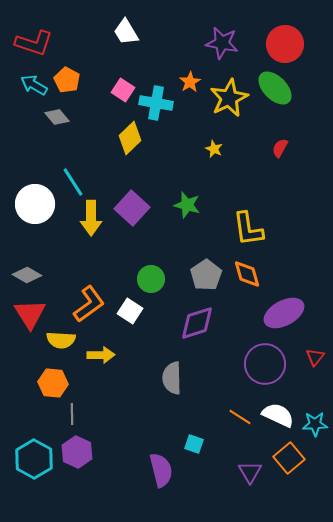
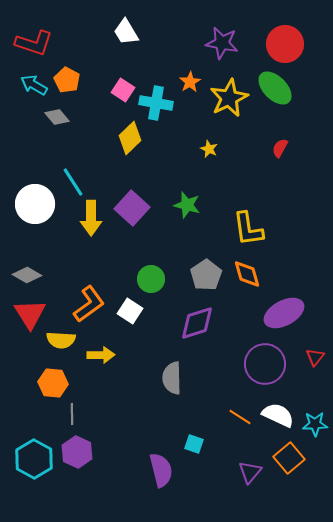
yellow star at (214, 149): moved 5 px left
purple triangle at (250, 472): rotated 10 degrees clockwise
